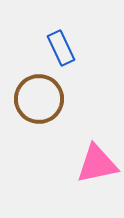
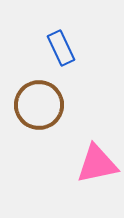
brown circle: moved 6 px down
